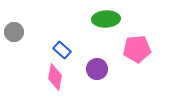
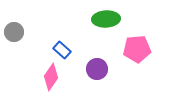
pink diamond: moved 4 px left; rotated 24 degrees clockwise
